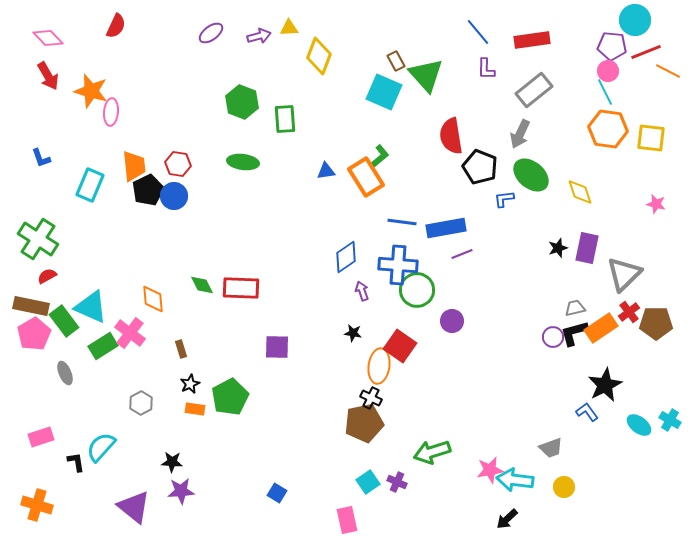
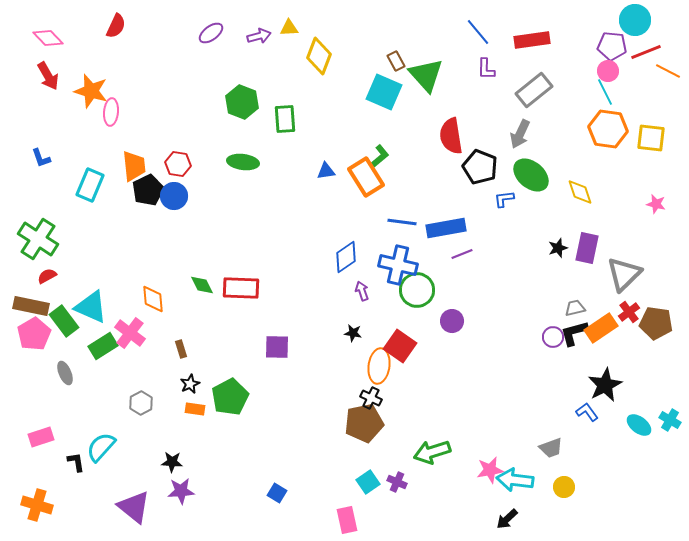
blue cross at (398, 265): rotated 9 degrees clockwise
brown pentagon at (656, 323): rotated 8 degrees clockwise
